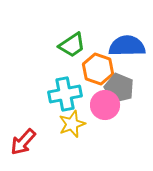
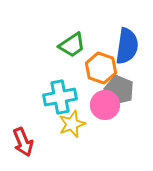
blue semicircle: rotated 99 degrees clockwise
orange hexagon: moved 3 px right, 1 px up
gray pentagon: moved 2 px down
cyan cross: moved 5 px left, 3 px down
red arrow: rotated 64 degrees counterclockwise
